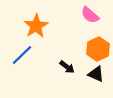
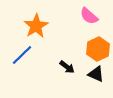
pink semicircle: moved 1 px left, 1 px down
